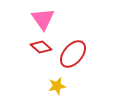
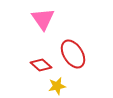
red diamond: moved 18 px down
red ellipse: rotated 72 degrees counterclockwise
